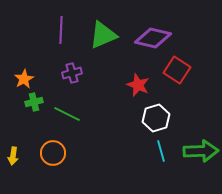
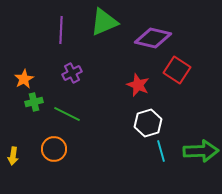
green triangle: moved 1 px right, 13 px up
purple cross: rotated 12 degrees counterclockwise
white hexagon: moved 8 px left, 5 px down
orange circle: moved 1 px right, 4 px up
